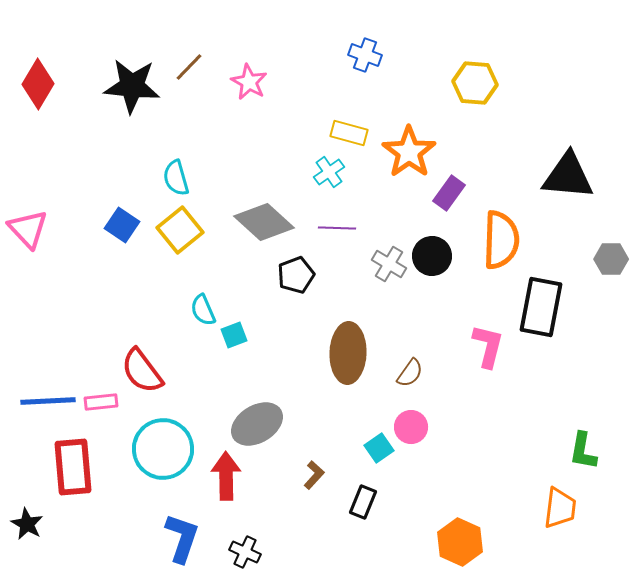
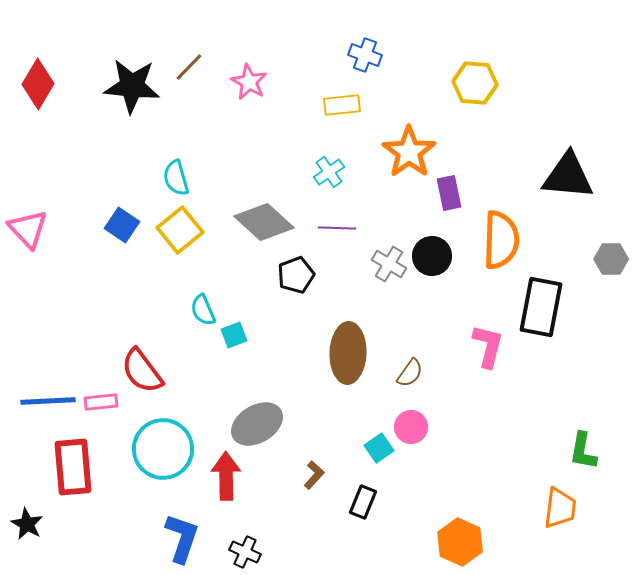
yellow rectangle at (349, 133): moved 7 px left, 28 px up; rotated 21 degrees counterclockwise
purple rectangle at (449, 193): rotated 48 degrees counterclockwise
